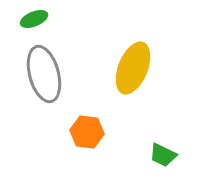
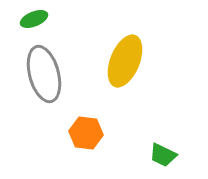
yellow ellipse: moved 8 px left, 7 px up
orange hexagon: moved 1 px left, 1 px down
